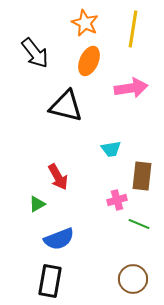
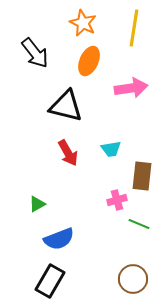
orange star: moved 2 px left
yellow line: moved 1 px right, 1 px up
red arrow: moved 10 px right, 24 px up
black rectangle: rotated 20 degrees clockwise
